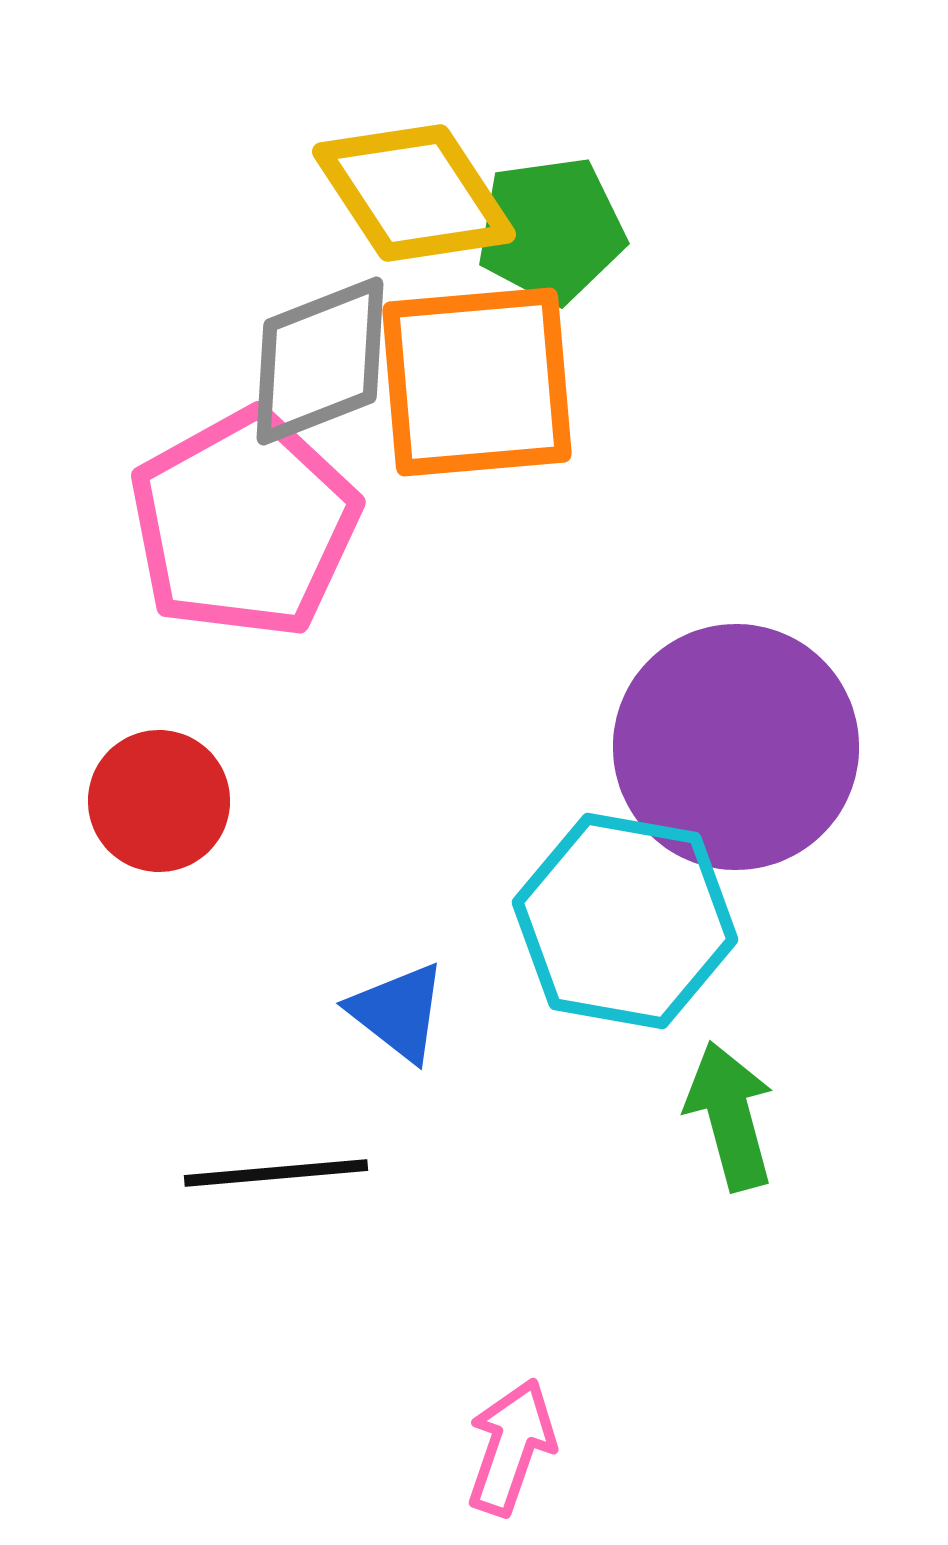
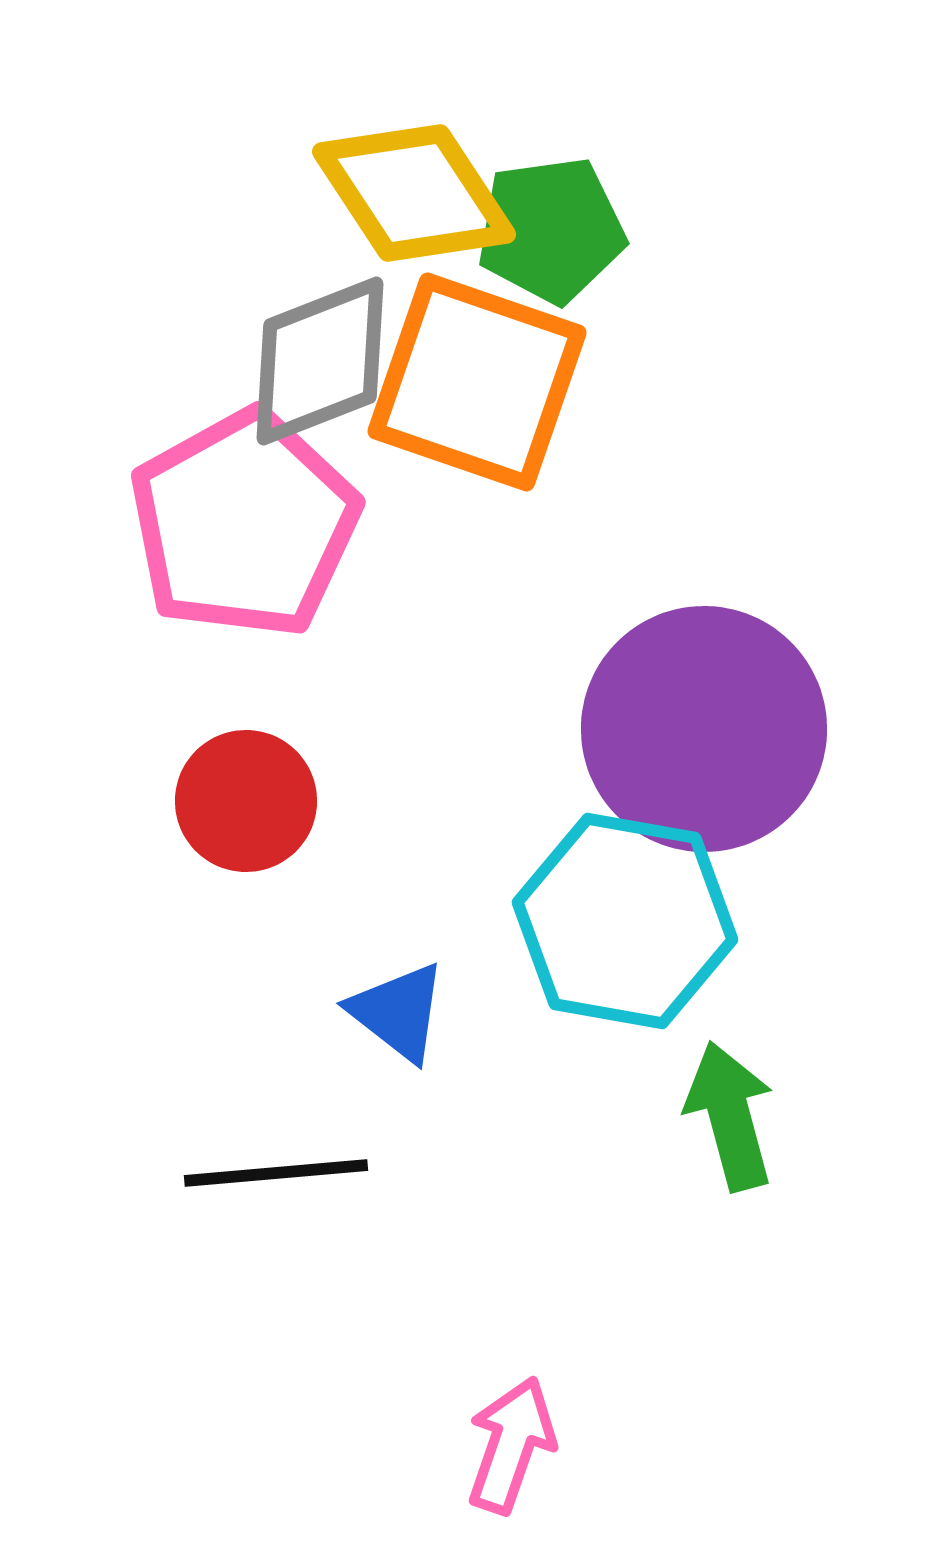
orange square: rotated 24 degrees clockwise
purple circle: moved 32 px left, 18 px up
red circle: moved 87 px right
pink arrow: moved 2 px up
